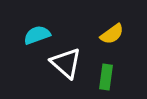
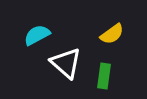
cyan semicircle: rotated 8 degrees counterclockwise
green rectangle: moved 2 px left, 1 px up
